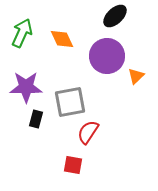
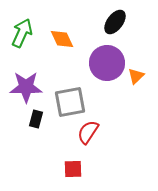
black ellipse: moved 6 px down; rotated 10 degrees counterclockwise
purple circle: moved 7 px down
red square: moved 4 px down; rotated 12 degrees counterclockwise
